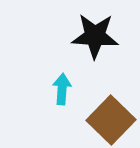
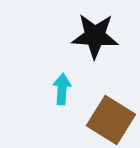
brown square: rotated 12 degrees counterclockwise
